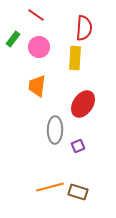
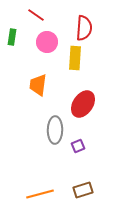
green rectangle: moved 1 px left, 2 px up; rotated 28 degrees counterclockwise
pink circle: moved 8 px right, 5 px up
orange trapezoid: moved 1 px right, 1 px up
orange line: moved 10 px left, 7 px down
brown rectangle: moved 5 px right, 2 px up; rotated 36 degrees counterclockwise
